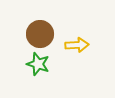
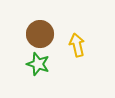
yellow arrow: rotated 100 degrees counterclockwise
